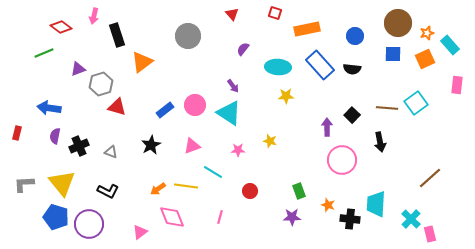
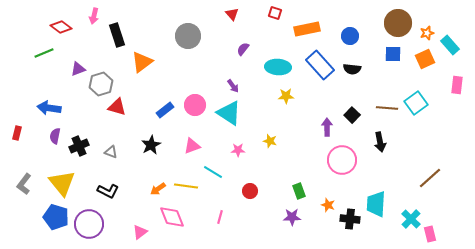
blue circle at (355, 36): moved 5 px left
gray L-shape at (24, 184): rotated 50 degrees counterclockwise
